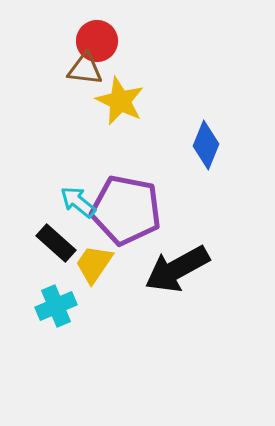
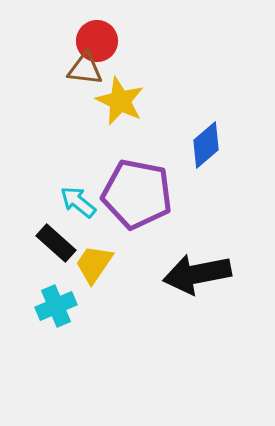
blue diamond: rotated 27 degrees clockwise
purple pentagon: moved 11 px right, 16 px up
black arrow: moved 20 px right, 5 px down; rotated 18 degrees clockwise
